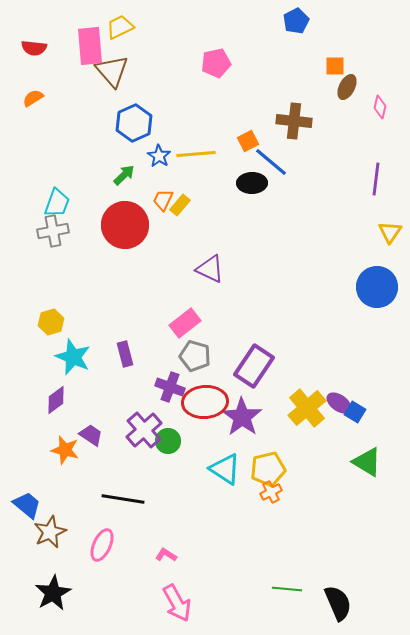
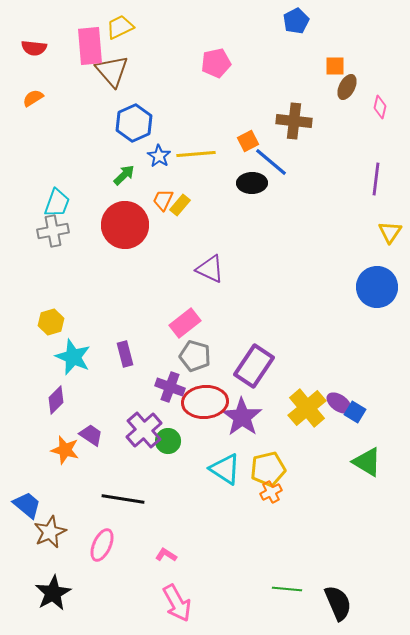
purple diamond at (56, 400): rotated 8 degrees counterclockwise
